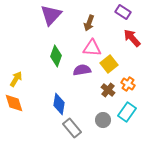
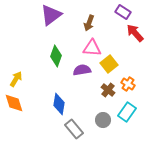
purple triangle: rotated 10 degrees clockwise
red arrow: moved 3 px right, 5 px up
gray rectangle: moved 2 px right, 1 px down
